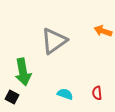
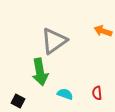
green arrow: moved 17 px right
black square: moved 6 px right, 4 px down
